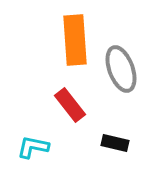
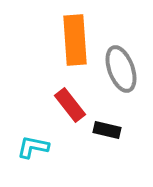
black rectangle: moved 8 px left, 13 px up
